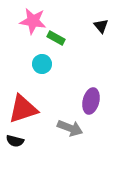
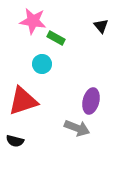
red triangle: moved 8 px up
gray arrow: moved 7 px right
